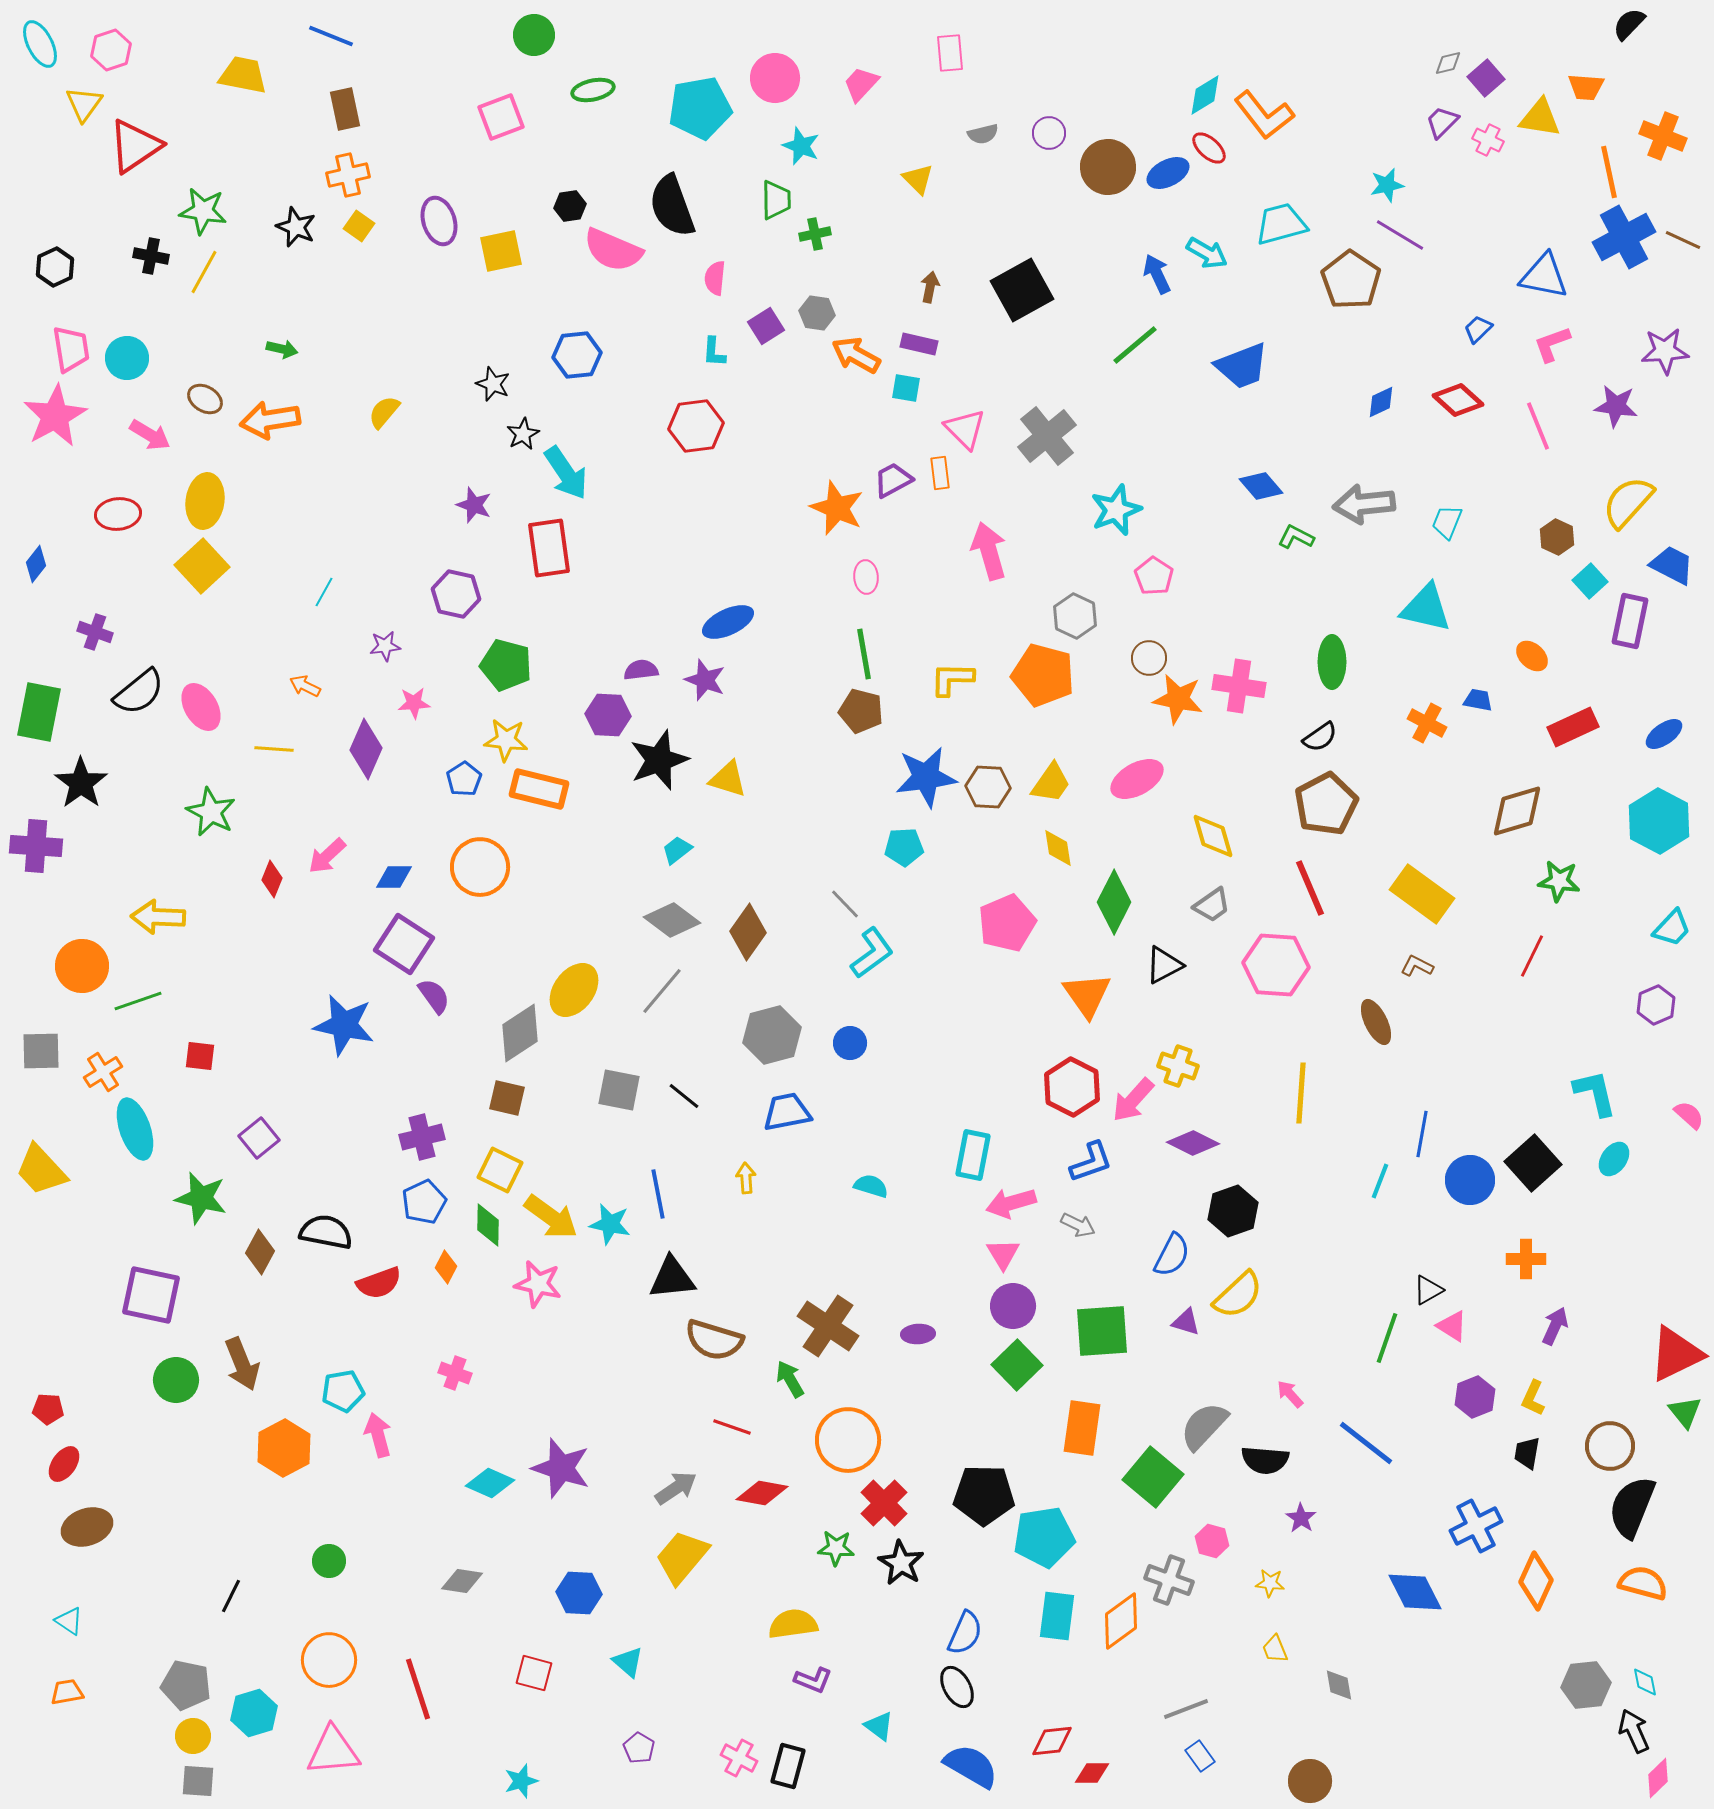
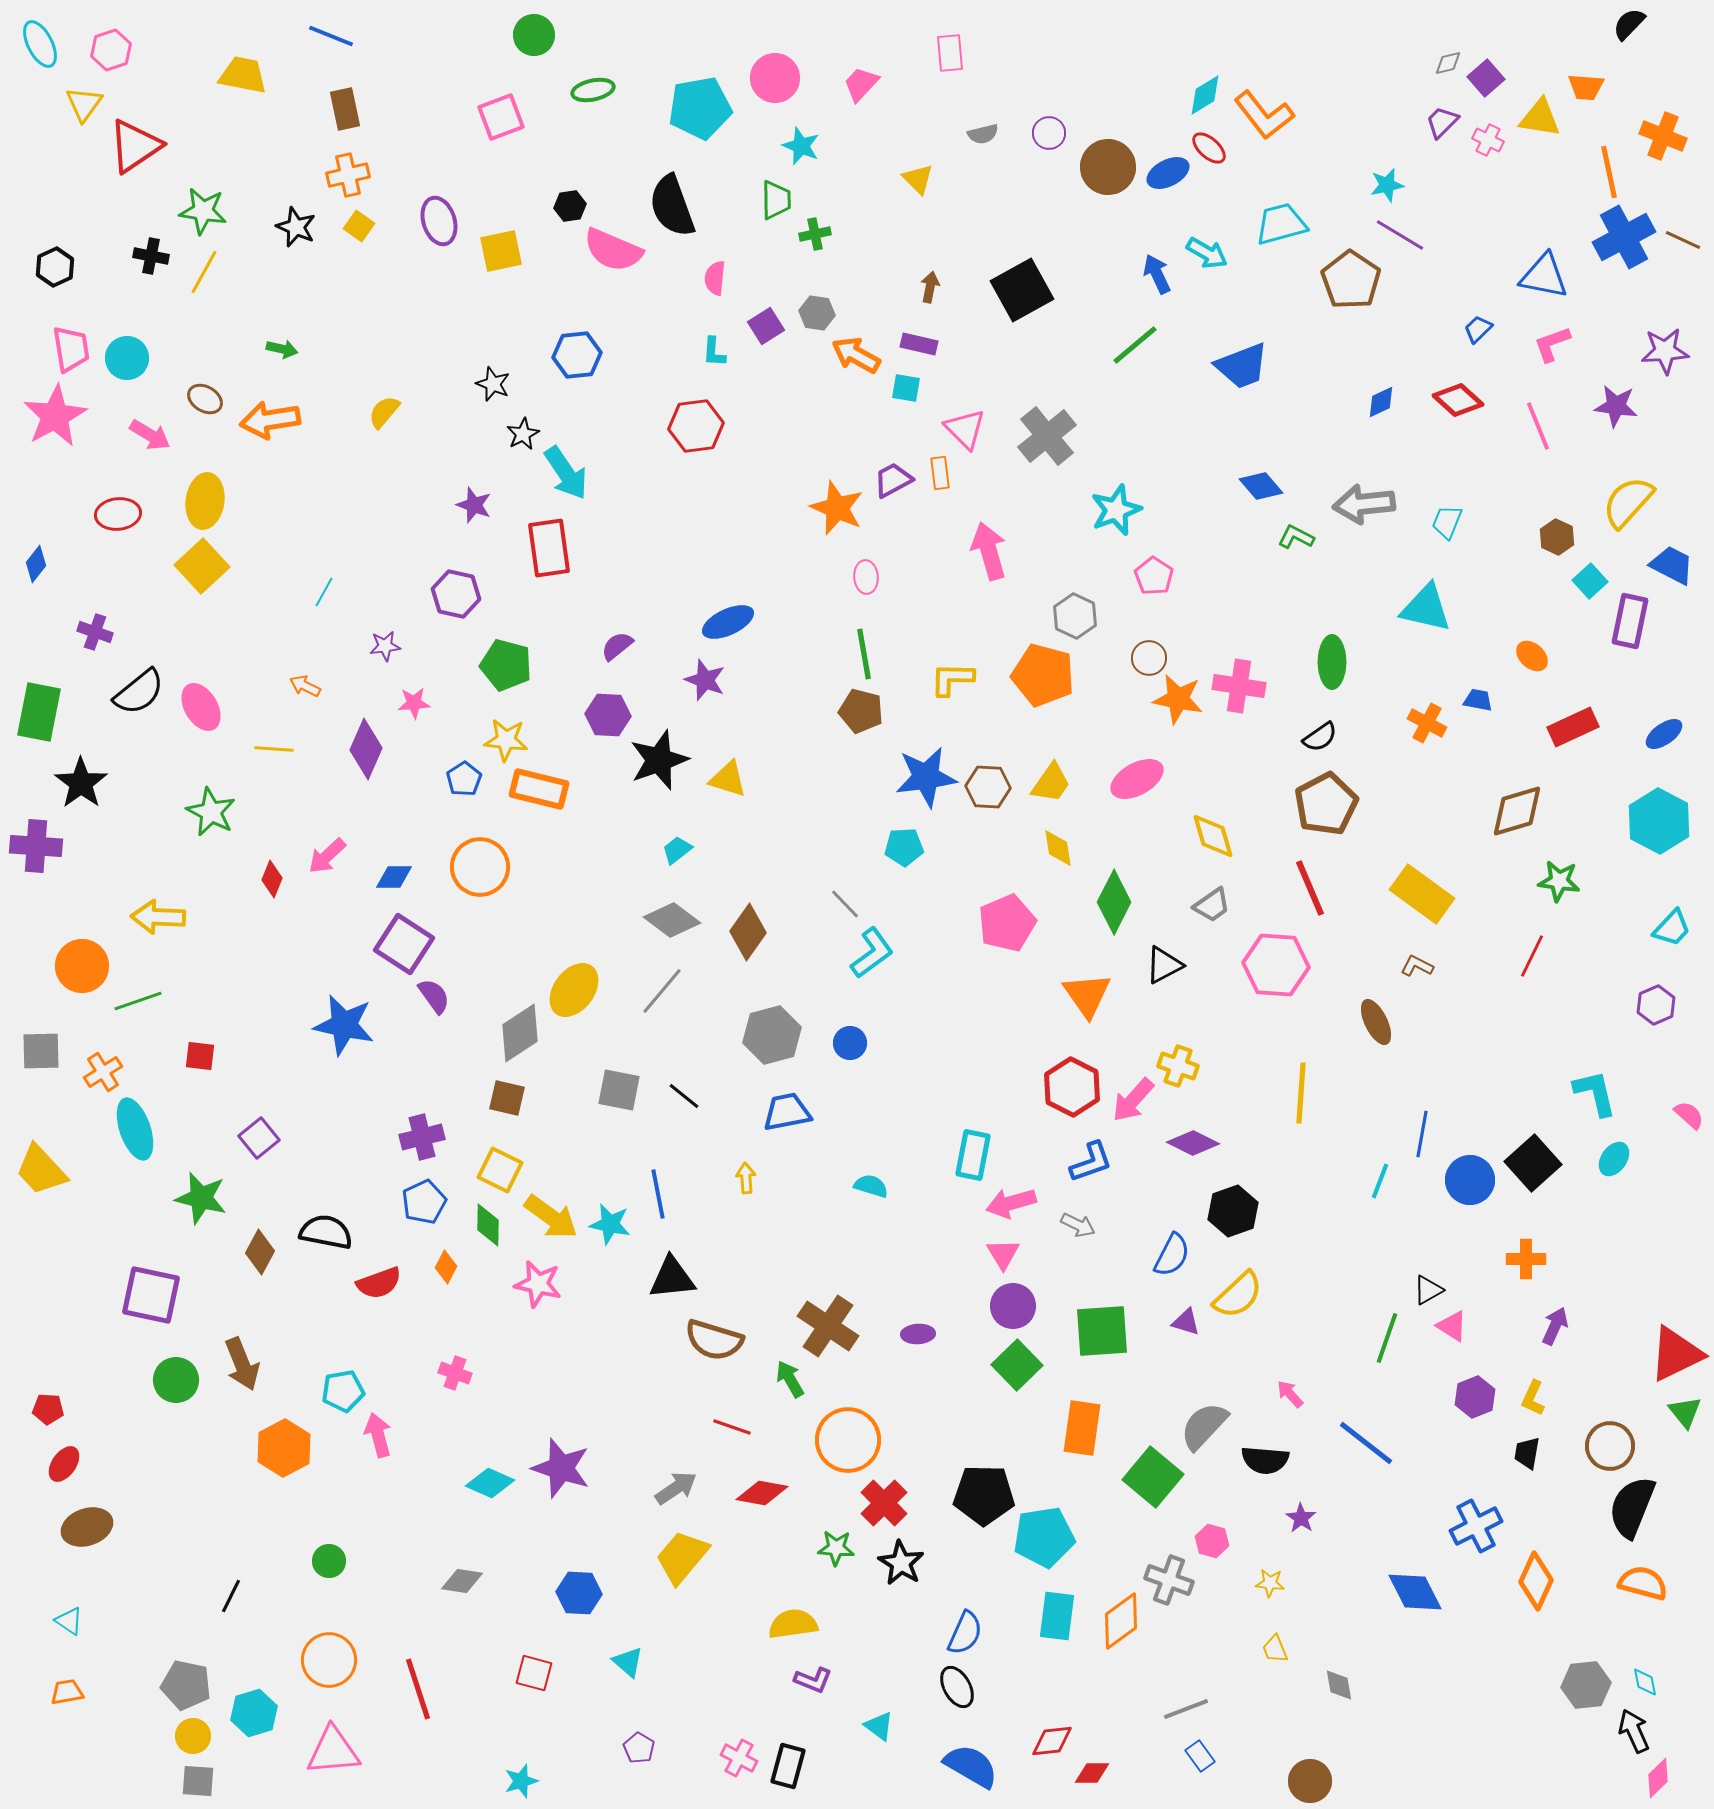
purple semicircle at (641, 670): moved 24 px left, 24 px up; rotated 32 degrees counterclockwise
